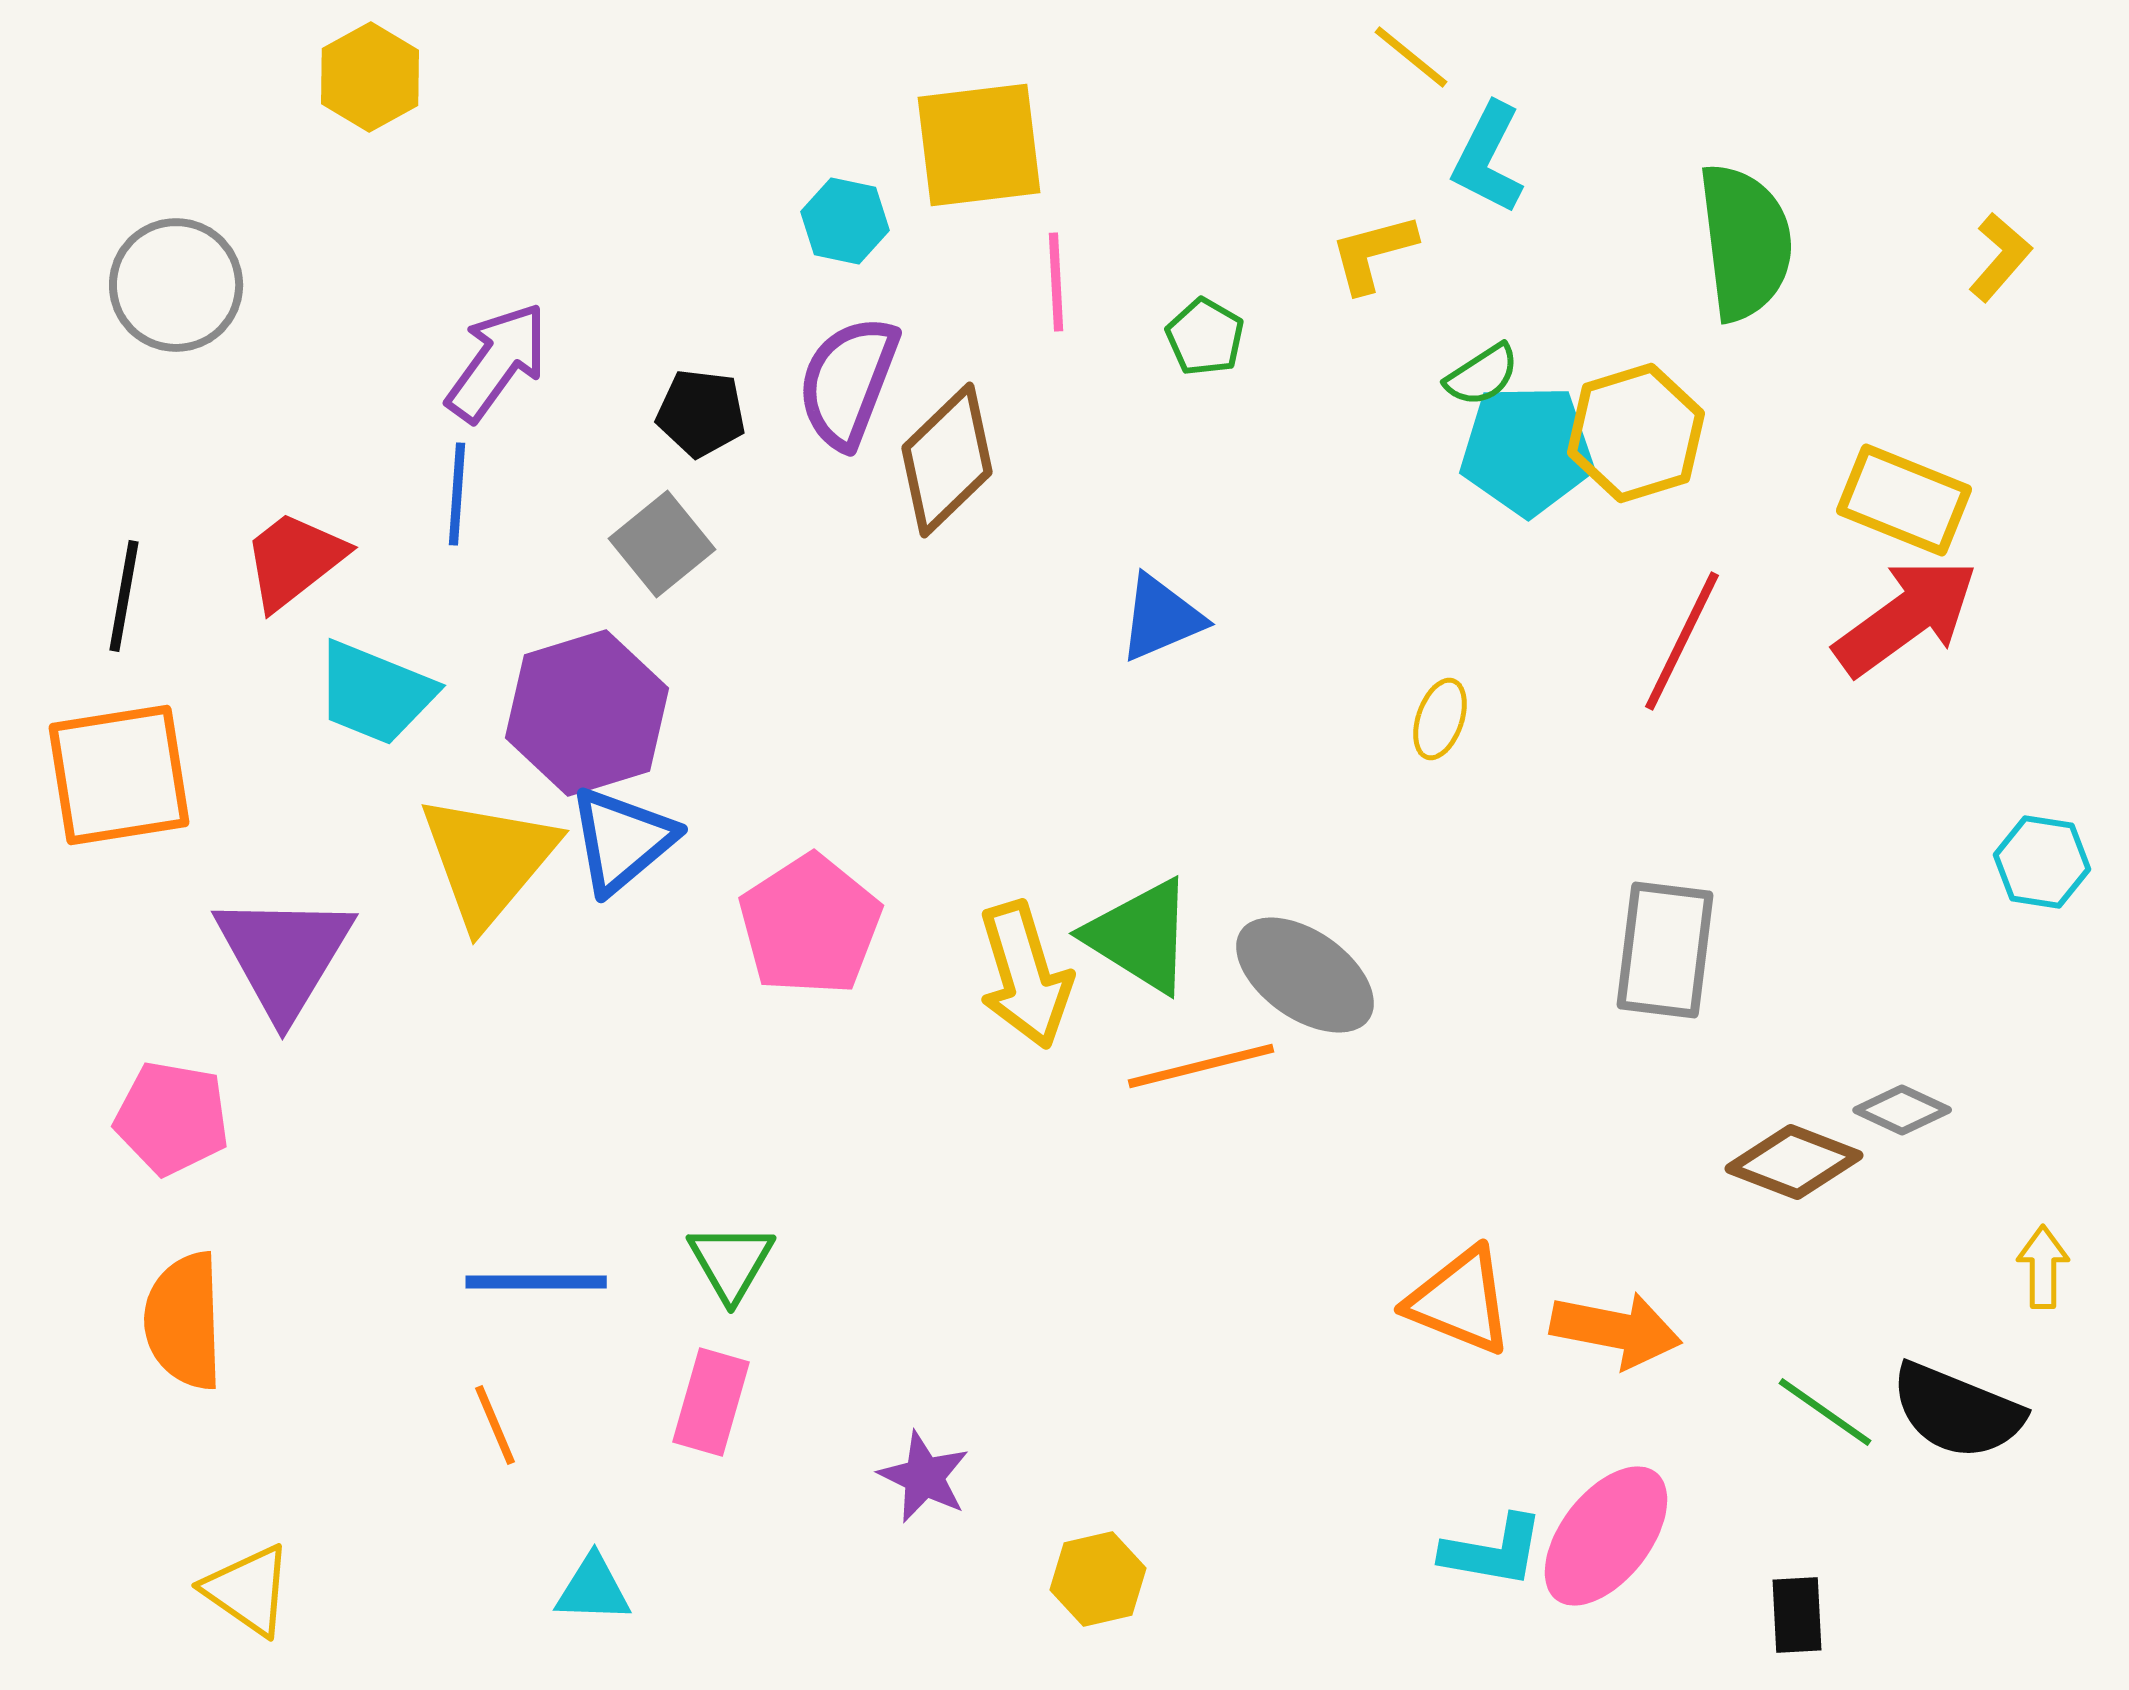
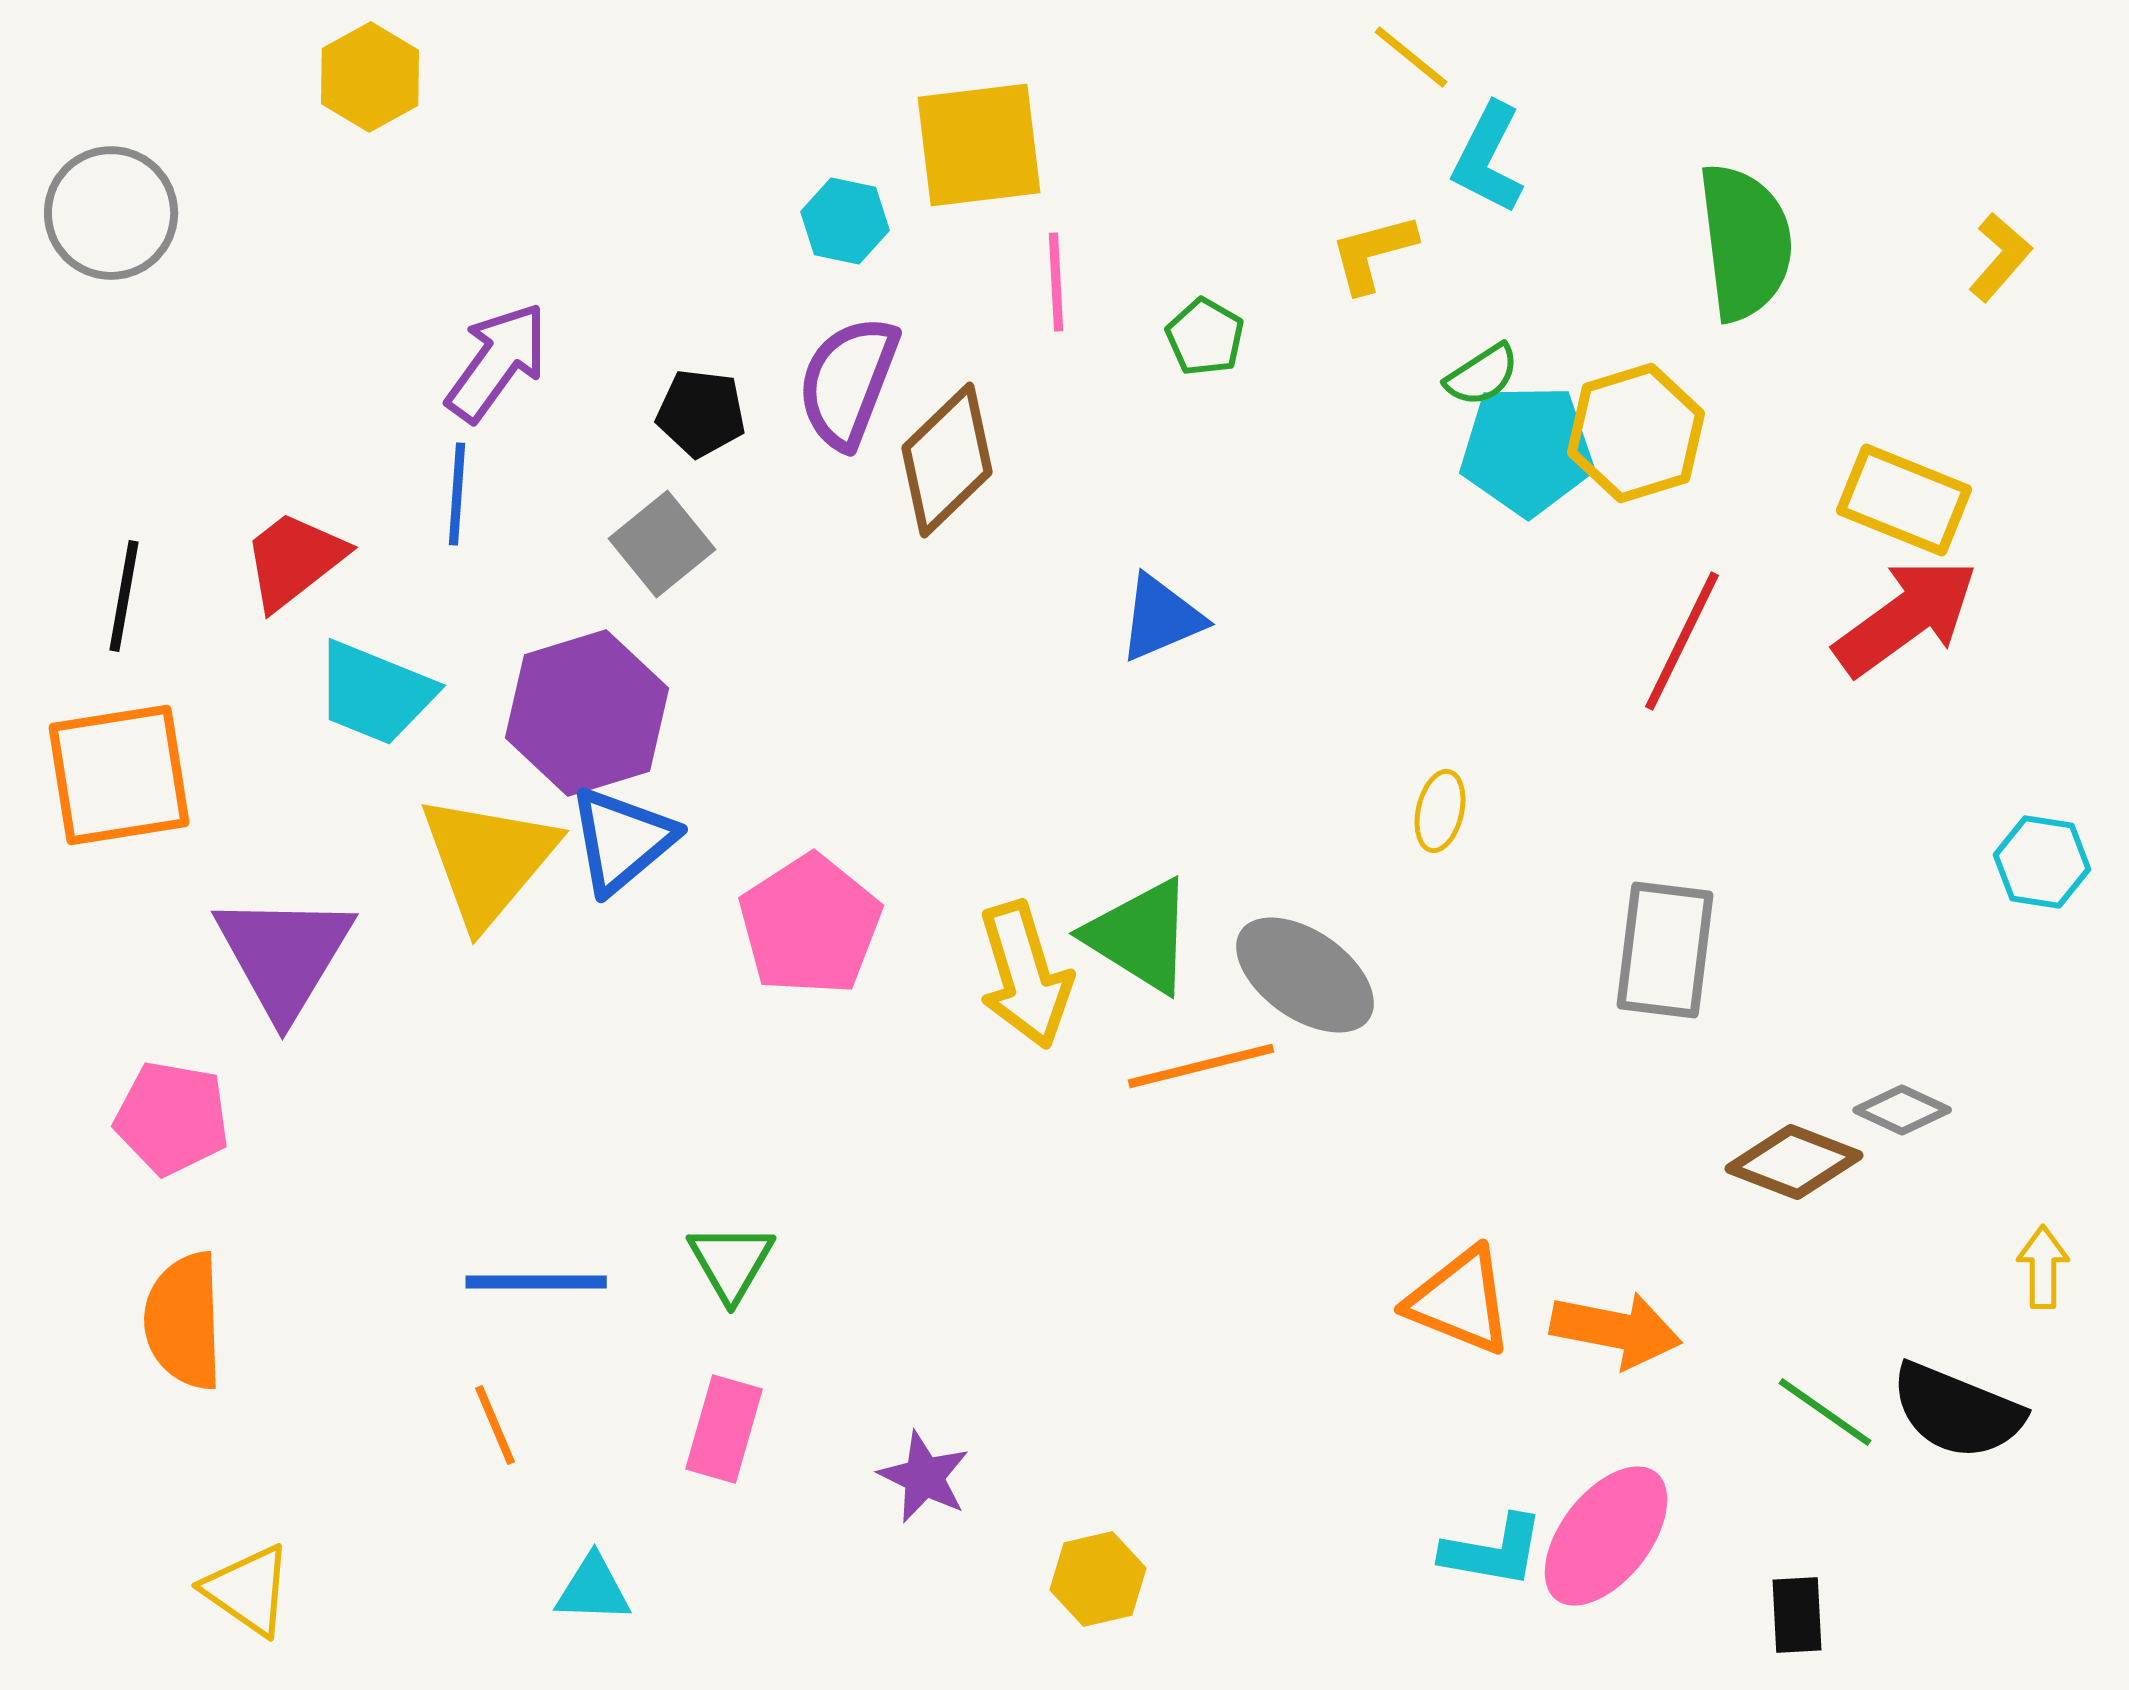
gray circle at (176, 285): moved 65 px left, 72 px up
yellow ellipse at (1440, 719): moved 92 px down; rotated 6 degrees counterclockwise
pink rectangle at (711, 1402): moved 13 px right, 27 px down
